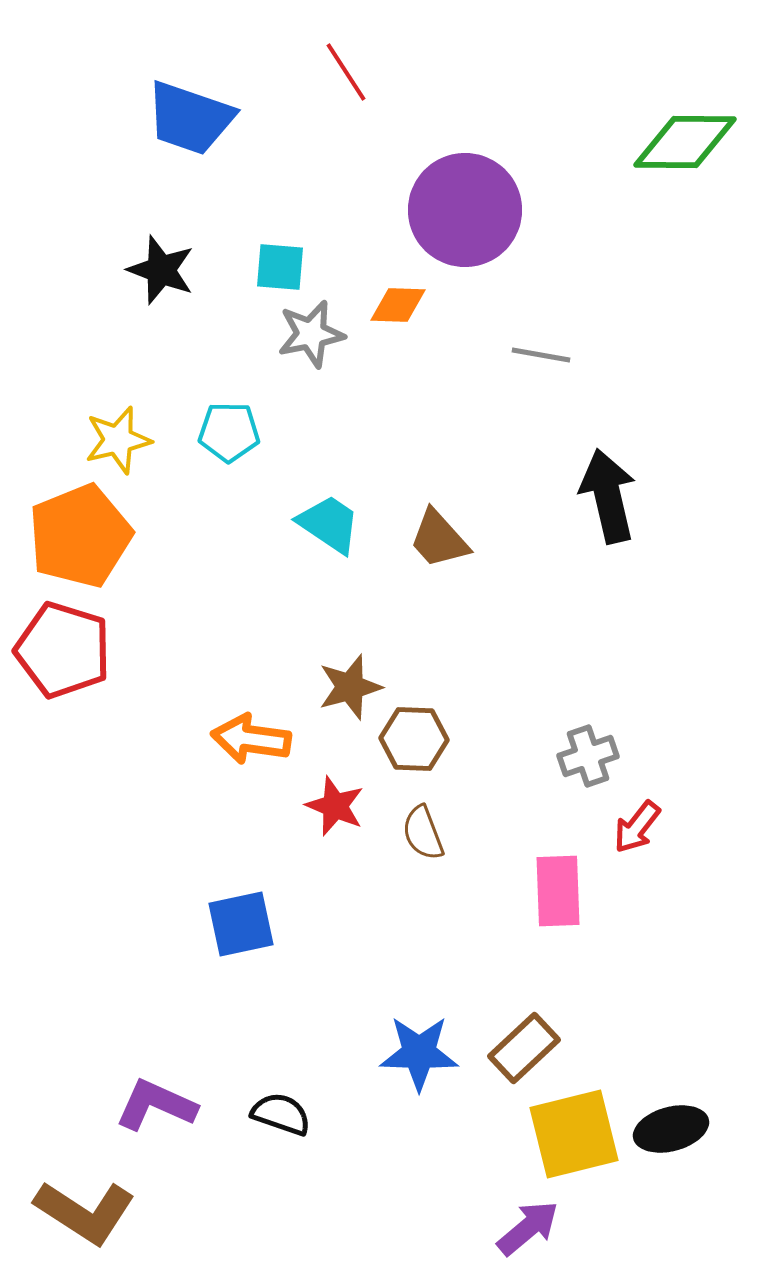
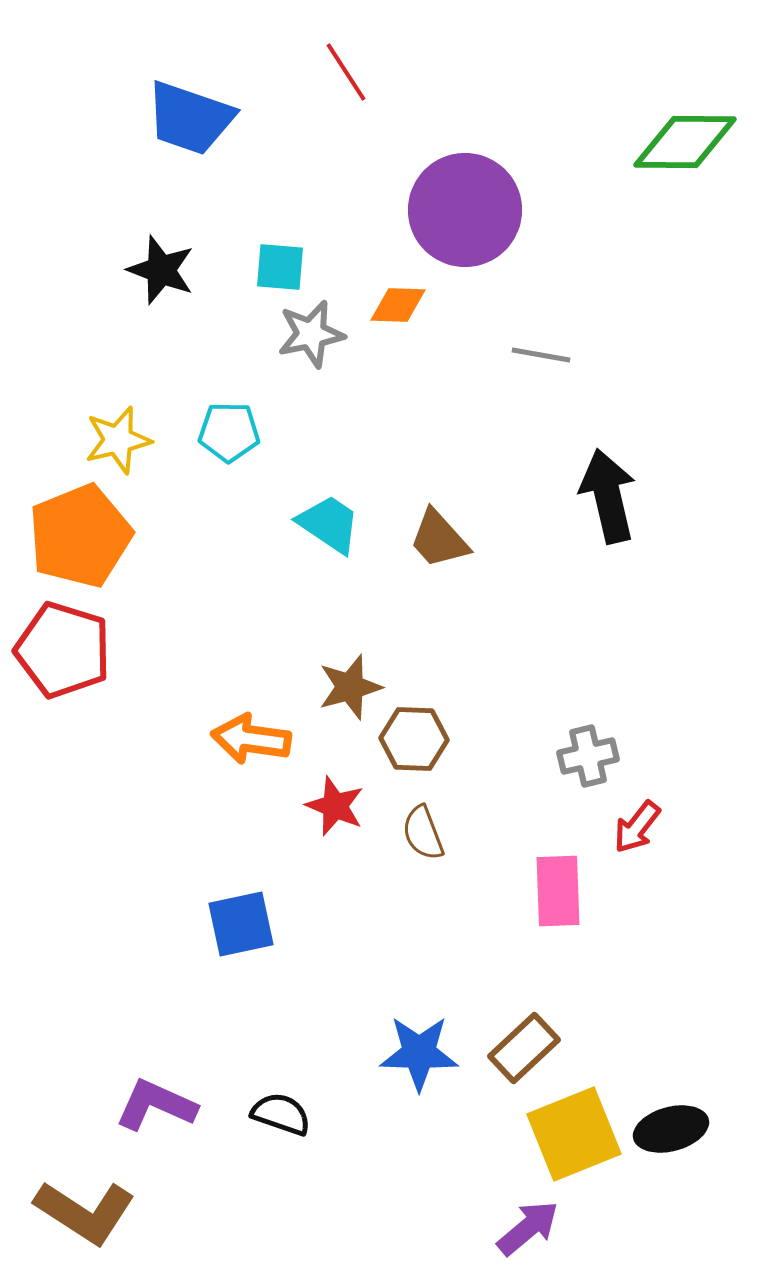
gray cross: rotated 6 degrees clockwise
yellow square: rotated 8 degrees counterclockwise
